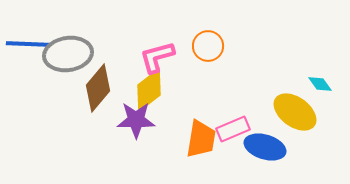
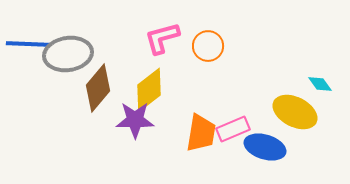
pink L-shape: moved 5 px right, 19 px up
yellow ellipse: rotated 9 degrees counterclockwise
purple star: moved 1 px left
orange trapezoid: moved 6 px up
